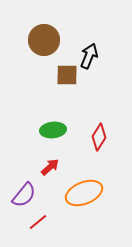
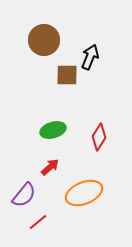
black arrow: moved 1 px right, 1 px down
green ellipse: rotated 10 degrees counterclockwise
